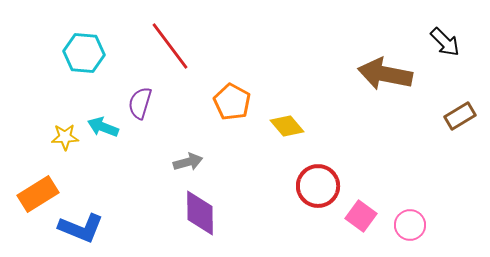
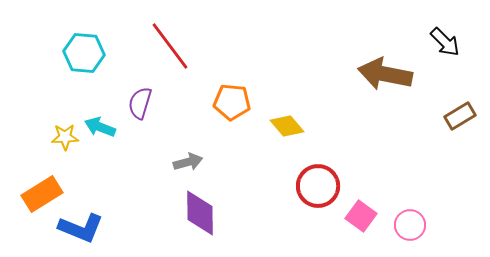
orange pentagon: rotated 24 degrees counterclockwise
cyan arrow: moved 3 px left
orange rectangle: moved 4 px right
